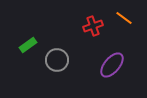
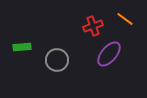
orange line: moved 1 px right, 1 px down
green rectangle: moved 6 px left, 2 px down; rotated 30 degrees clockwise
purple ellipse: moved 3 px left, 11 px up
